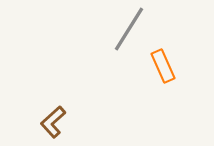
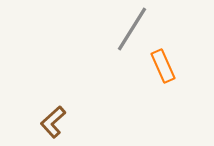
gray line: moved 3 px right
